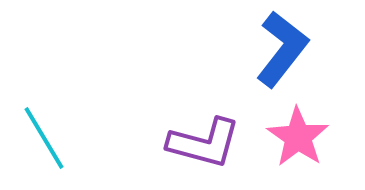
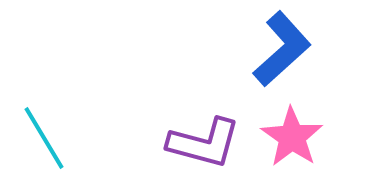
blue L-shape: rotated 10 degrees clockwise
pink star: moved 6 px left
